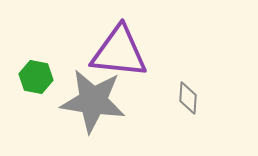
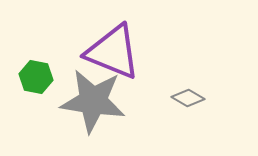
purple triangle: moved 6 px left; rotated 16 degrees clockwise
gray diamond: rotated 64 degrees counterclockwise
